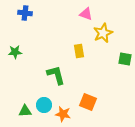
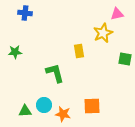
pink triangle: moved 31 px right; rotated 32 degrees counterclockwise
green L-shape: moved 1 px left, 2 px up
orange square: moved 4 px right, 4 px down; rotated 24 degrees counterclockwise
